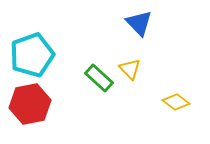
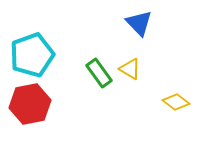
yellow triangle: rotated 15 degrees counterclockwise
green rectangle: moved 5 px up; rotated 12 degrees clockwise
